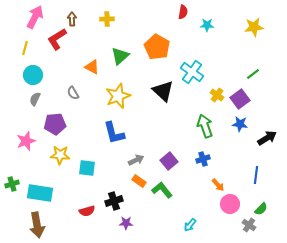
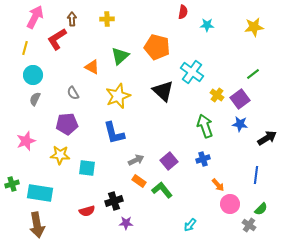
orange pentagon at (157, 47): rotated 15 degrees counterclockwise
purple pentagon at (55, 124): moved 12 px right
